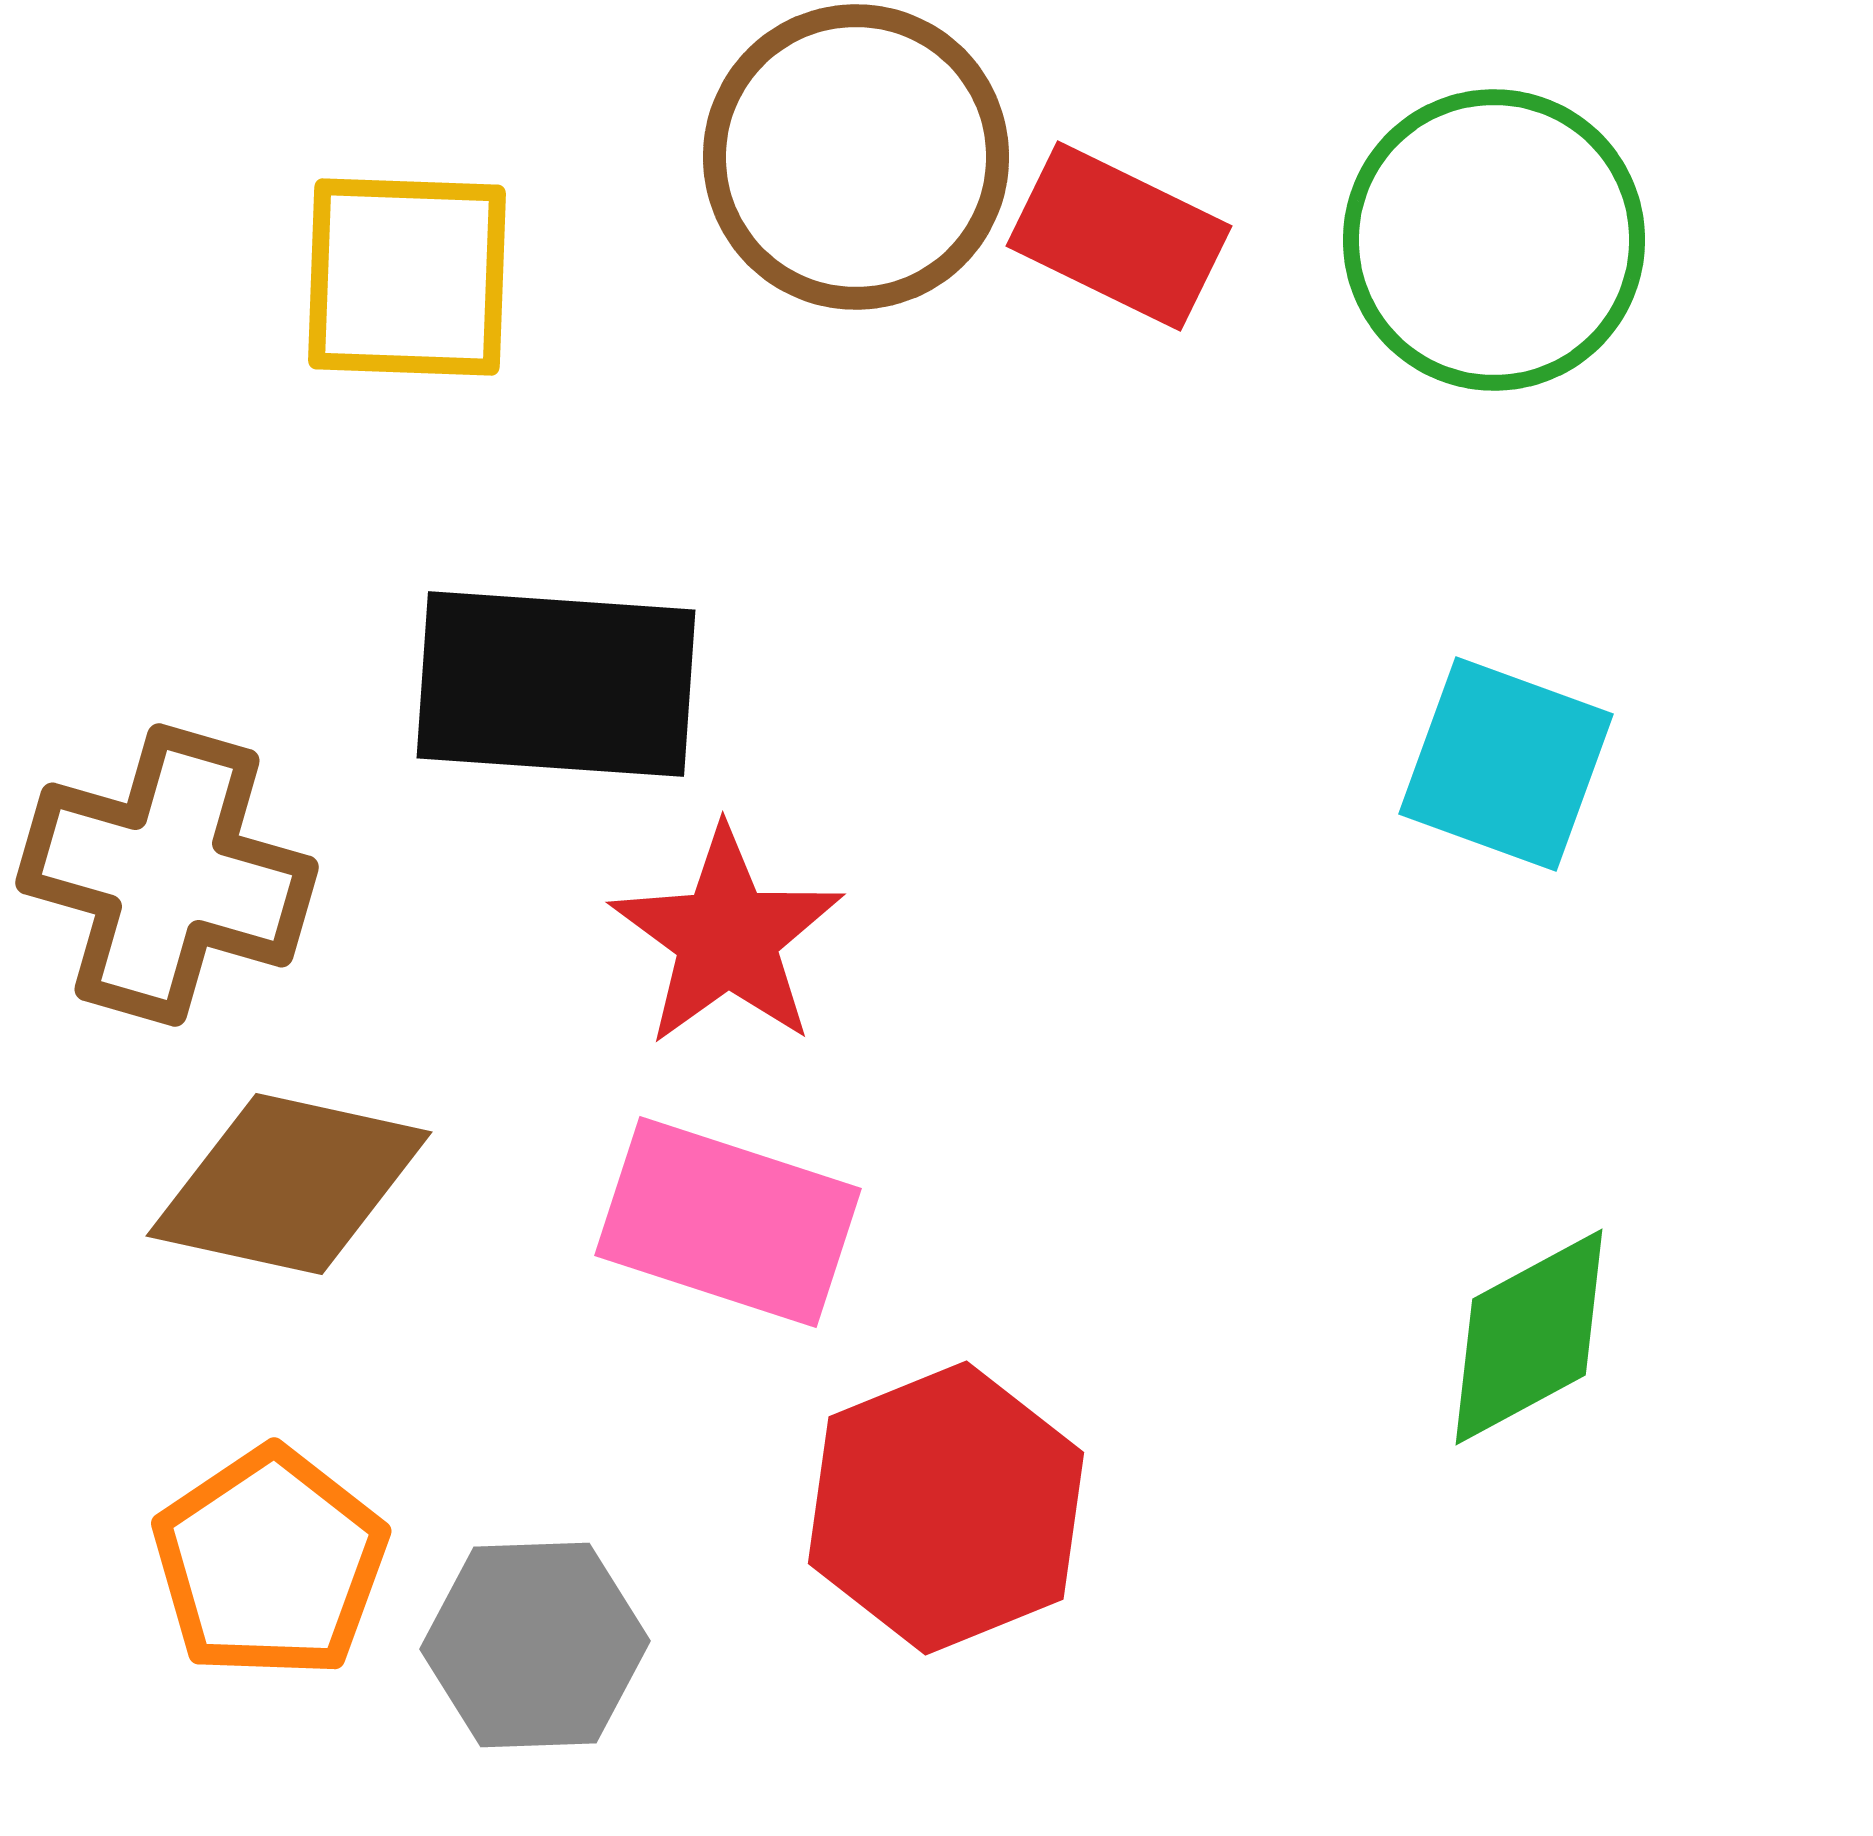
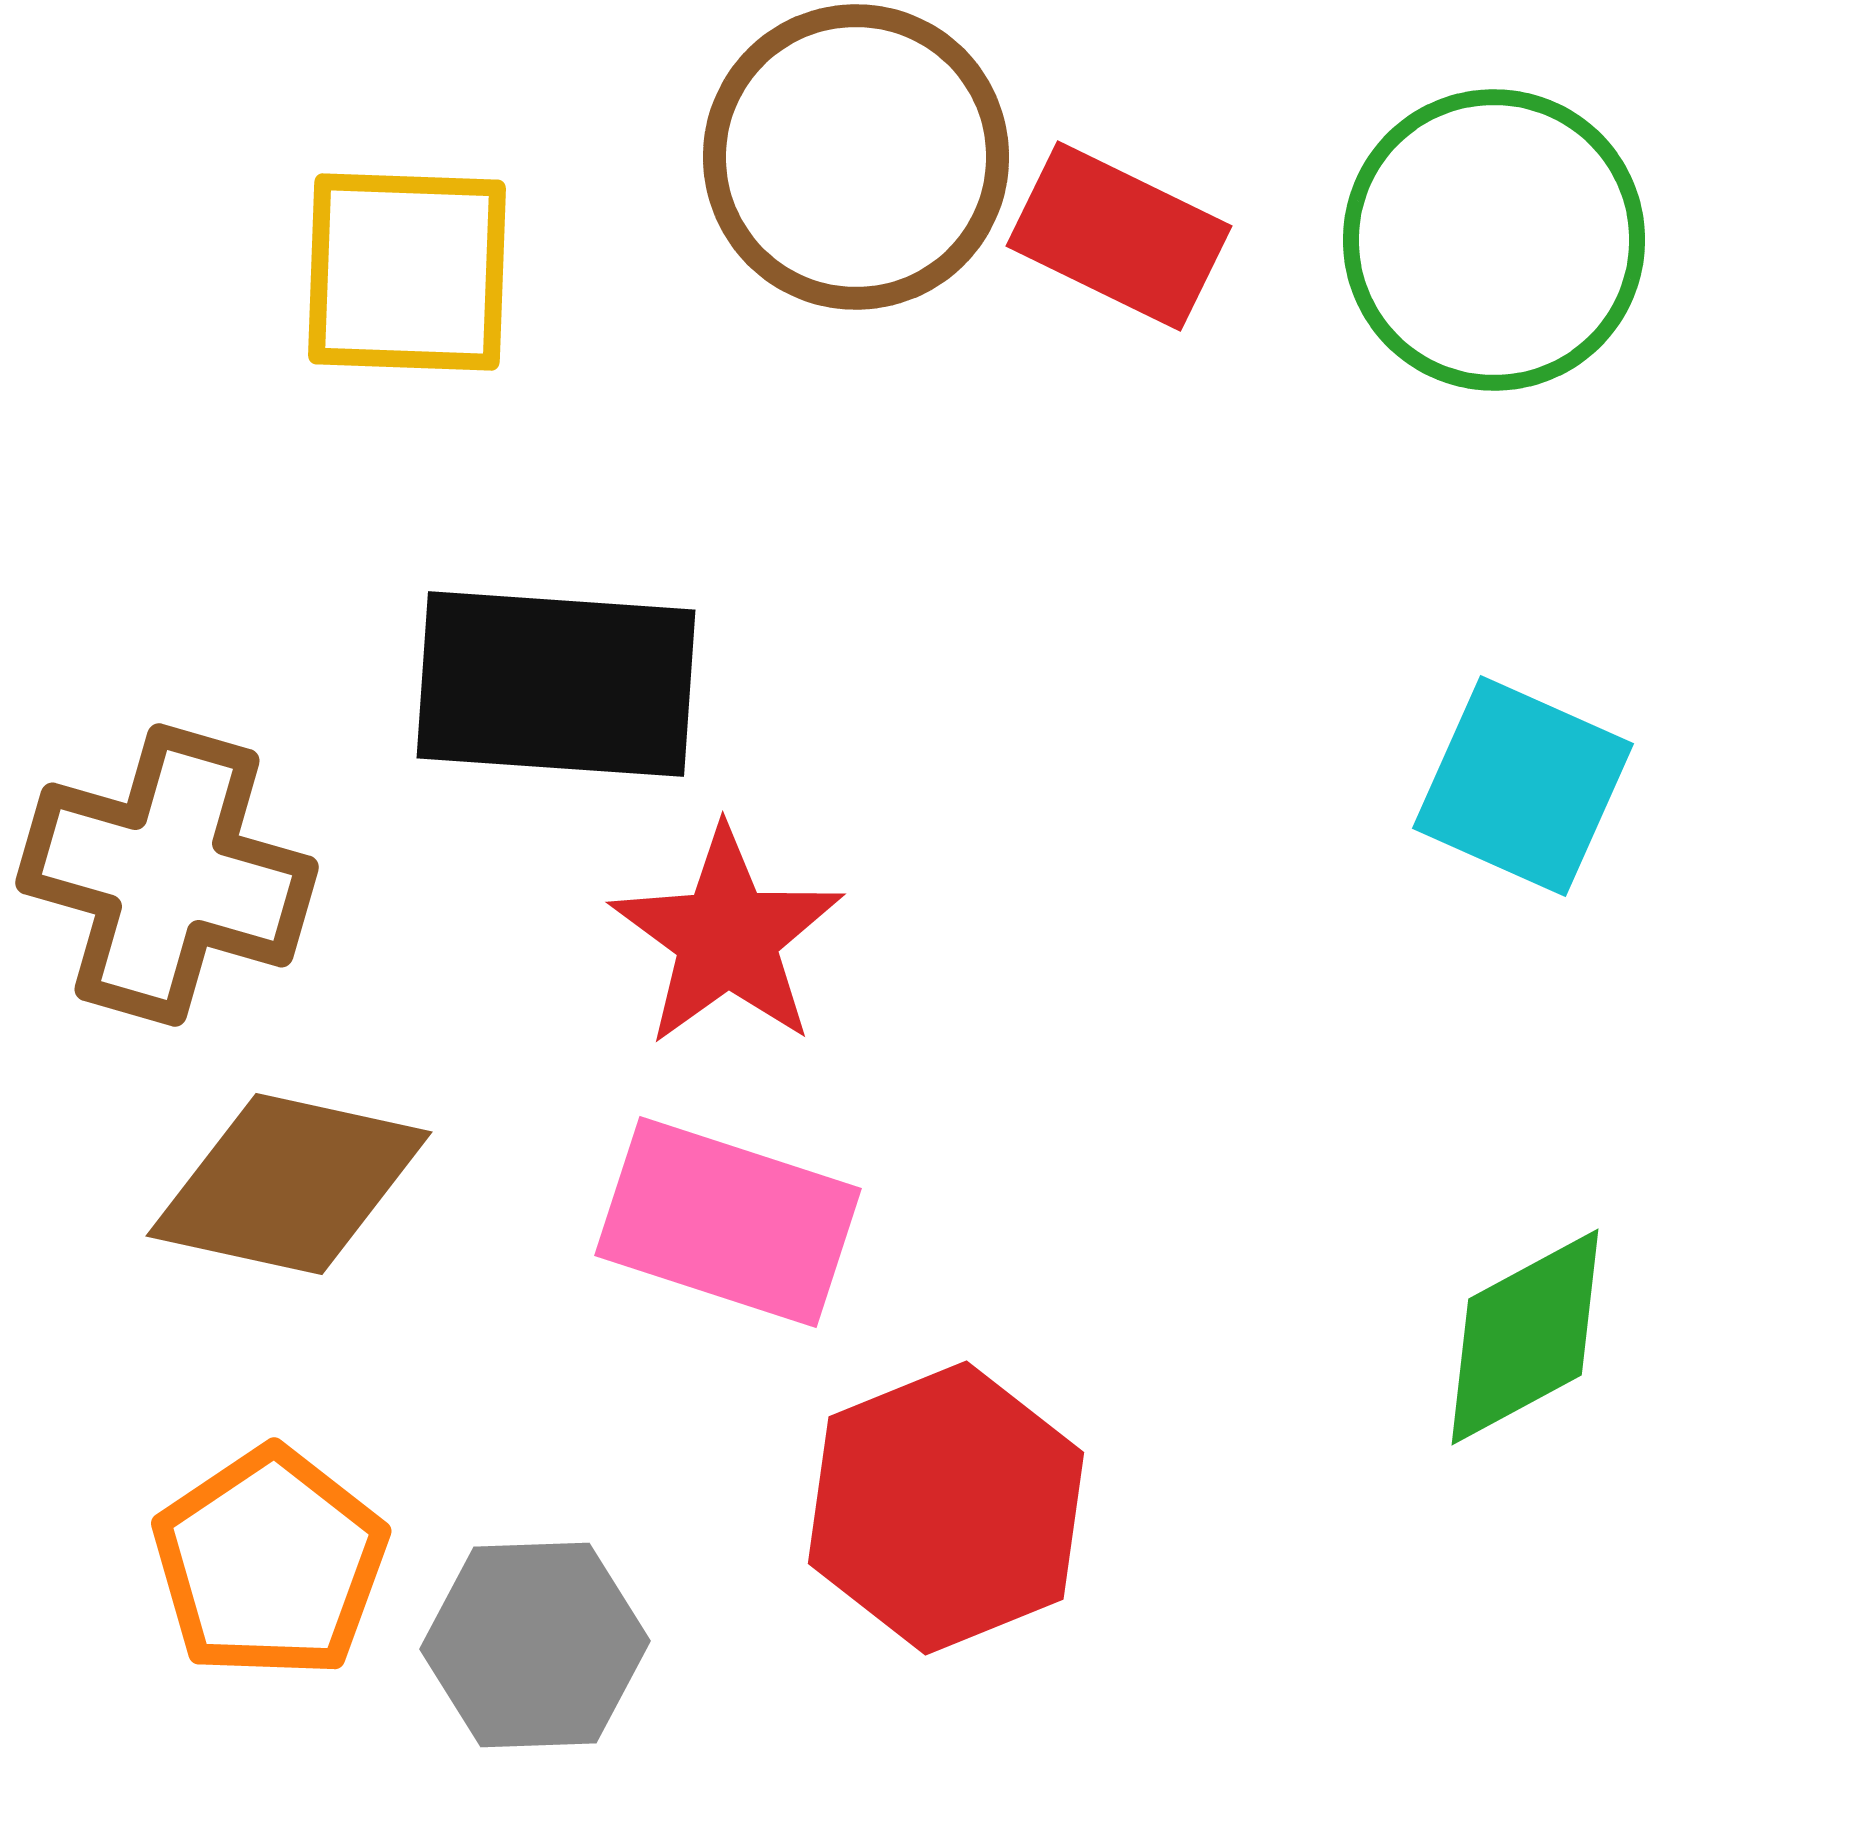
yellow square: moved 5 px up
cyan square: moved 17 px right, 22 px down; rotated 4 degrees clockwise
green diamond: moved 4 px left
